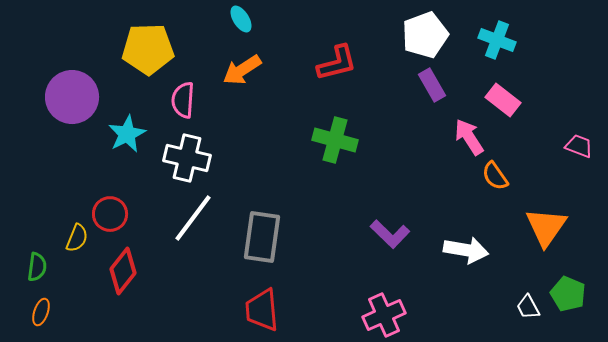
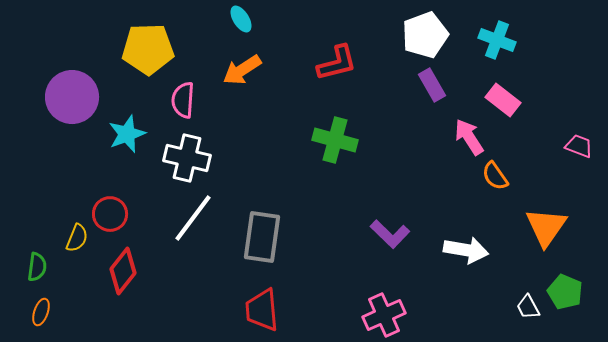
cyan star: rotated 6 degrees clockwise
green pentagon: moved 3 px left, 2 px up
